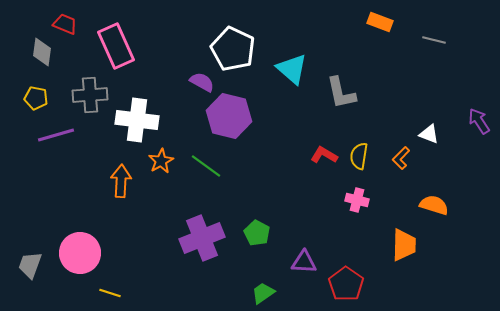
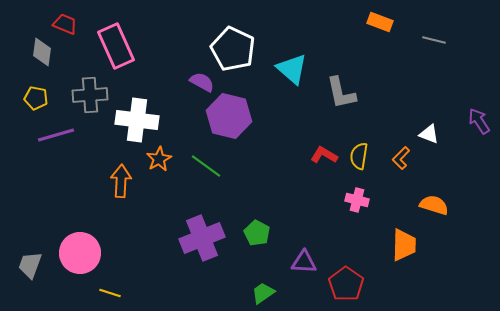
orange star: moved 2 px left, 2 px up
